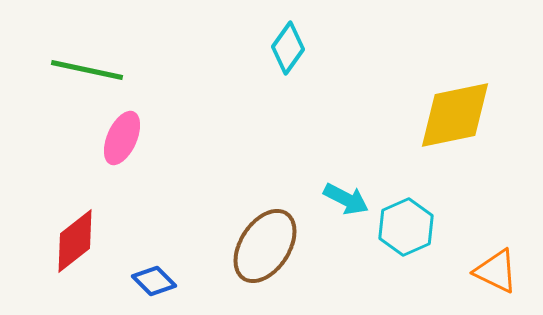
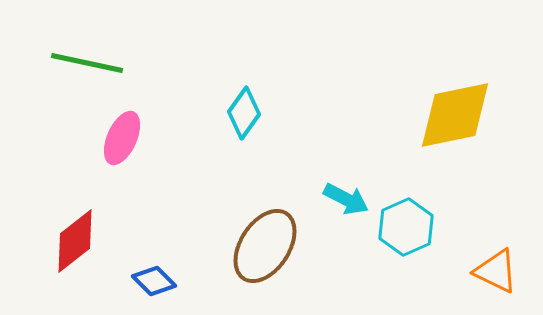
cyan diamond: moved 44 px left, 65 px down
green line: moved 7 px up
